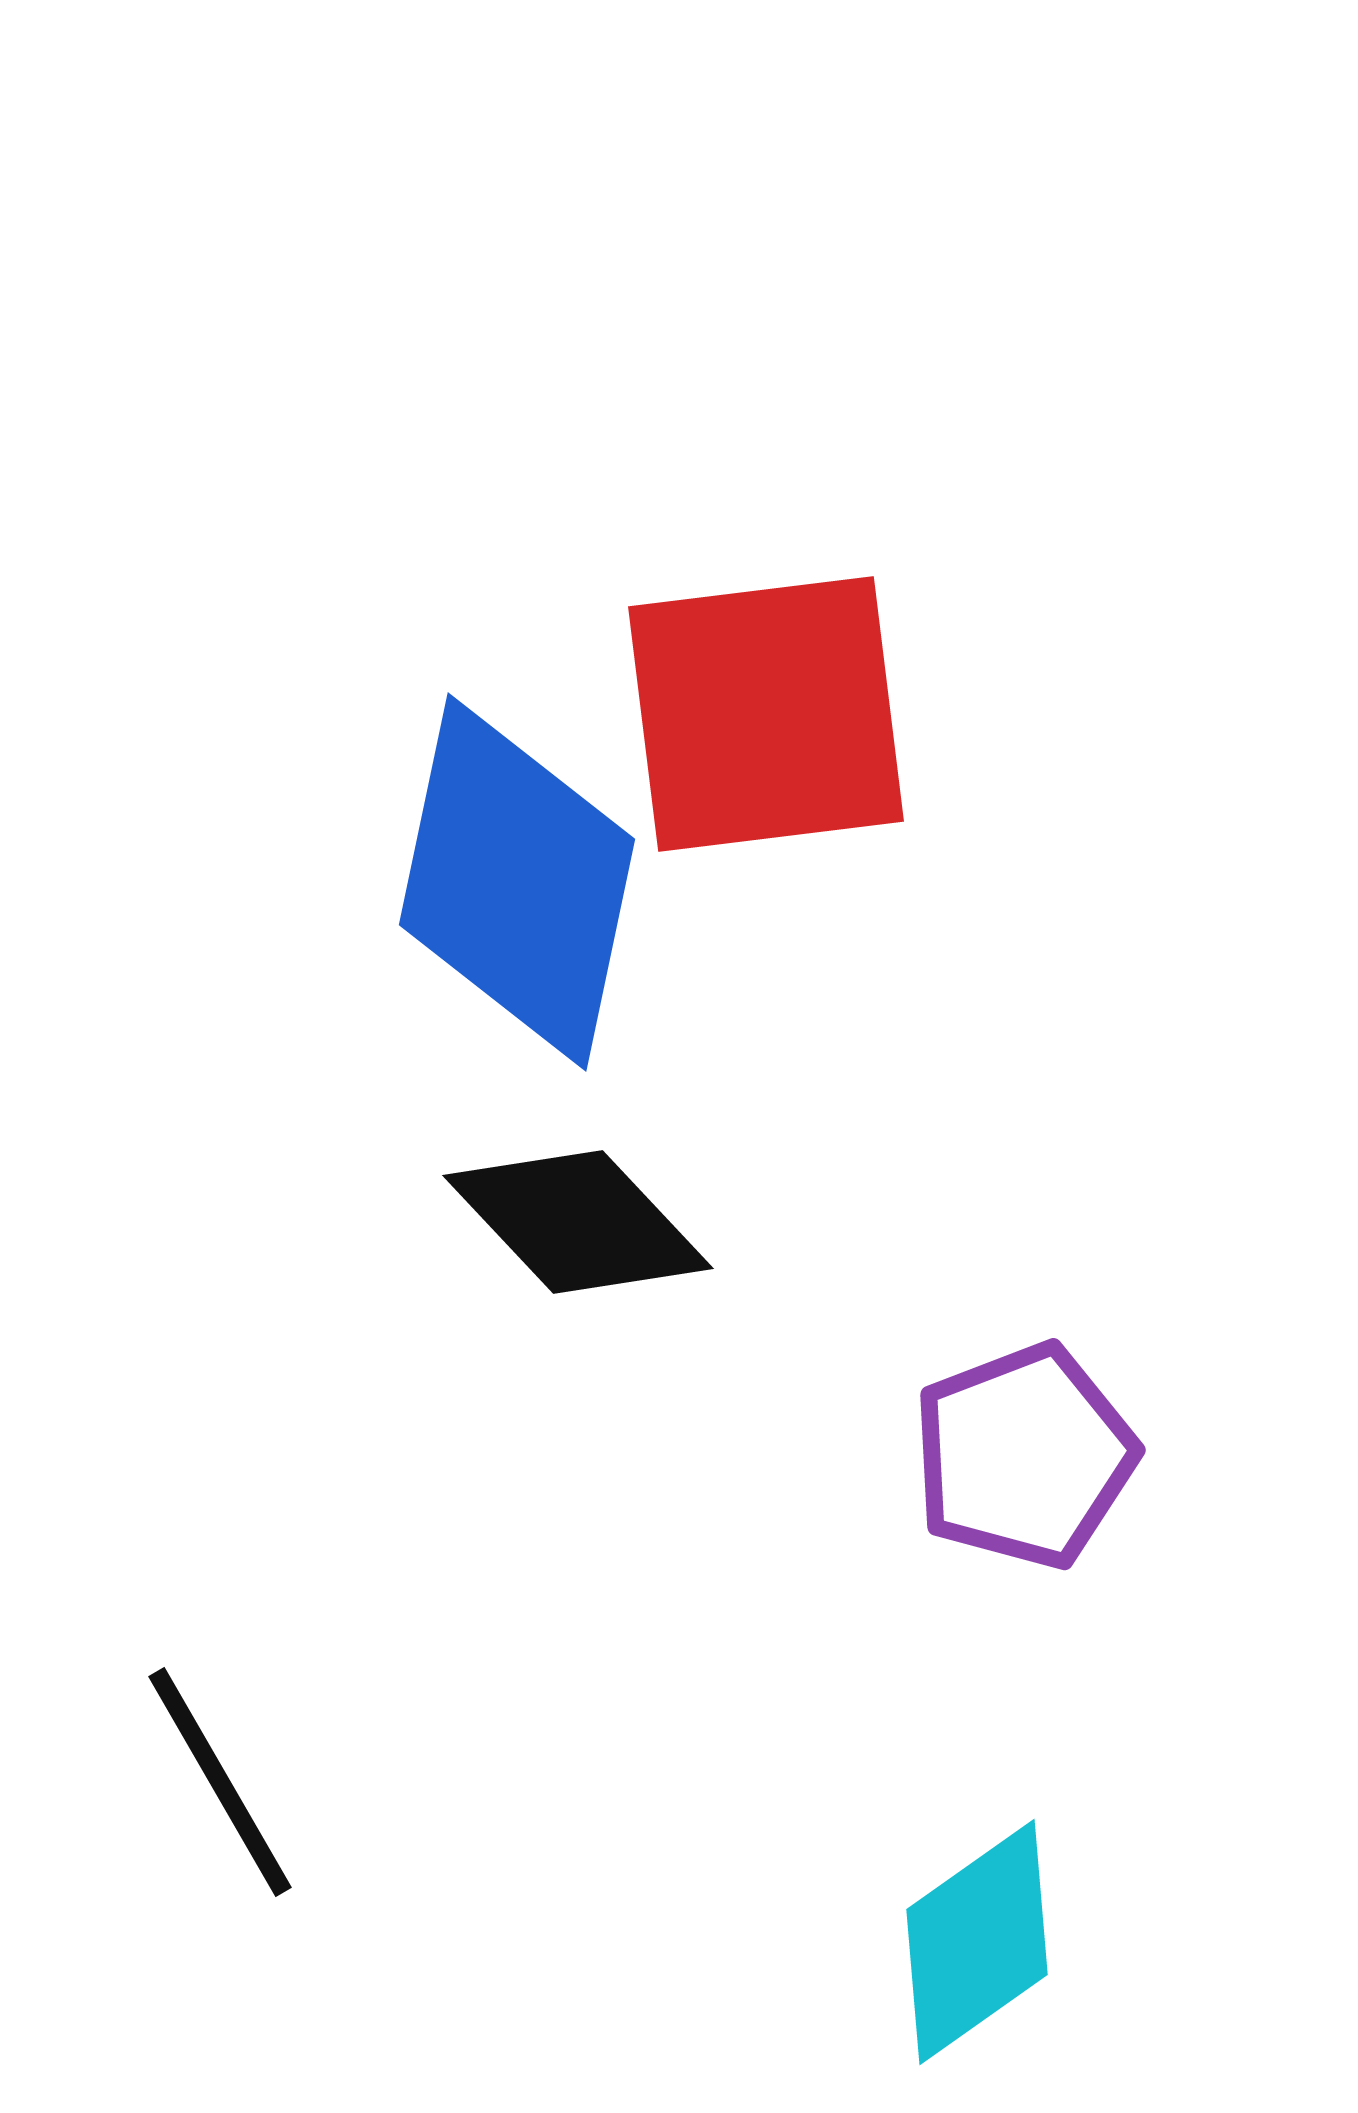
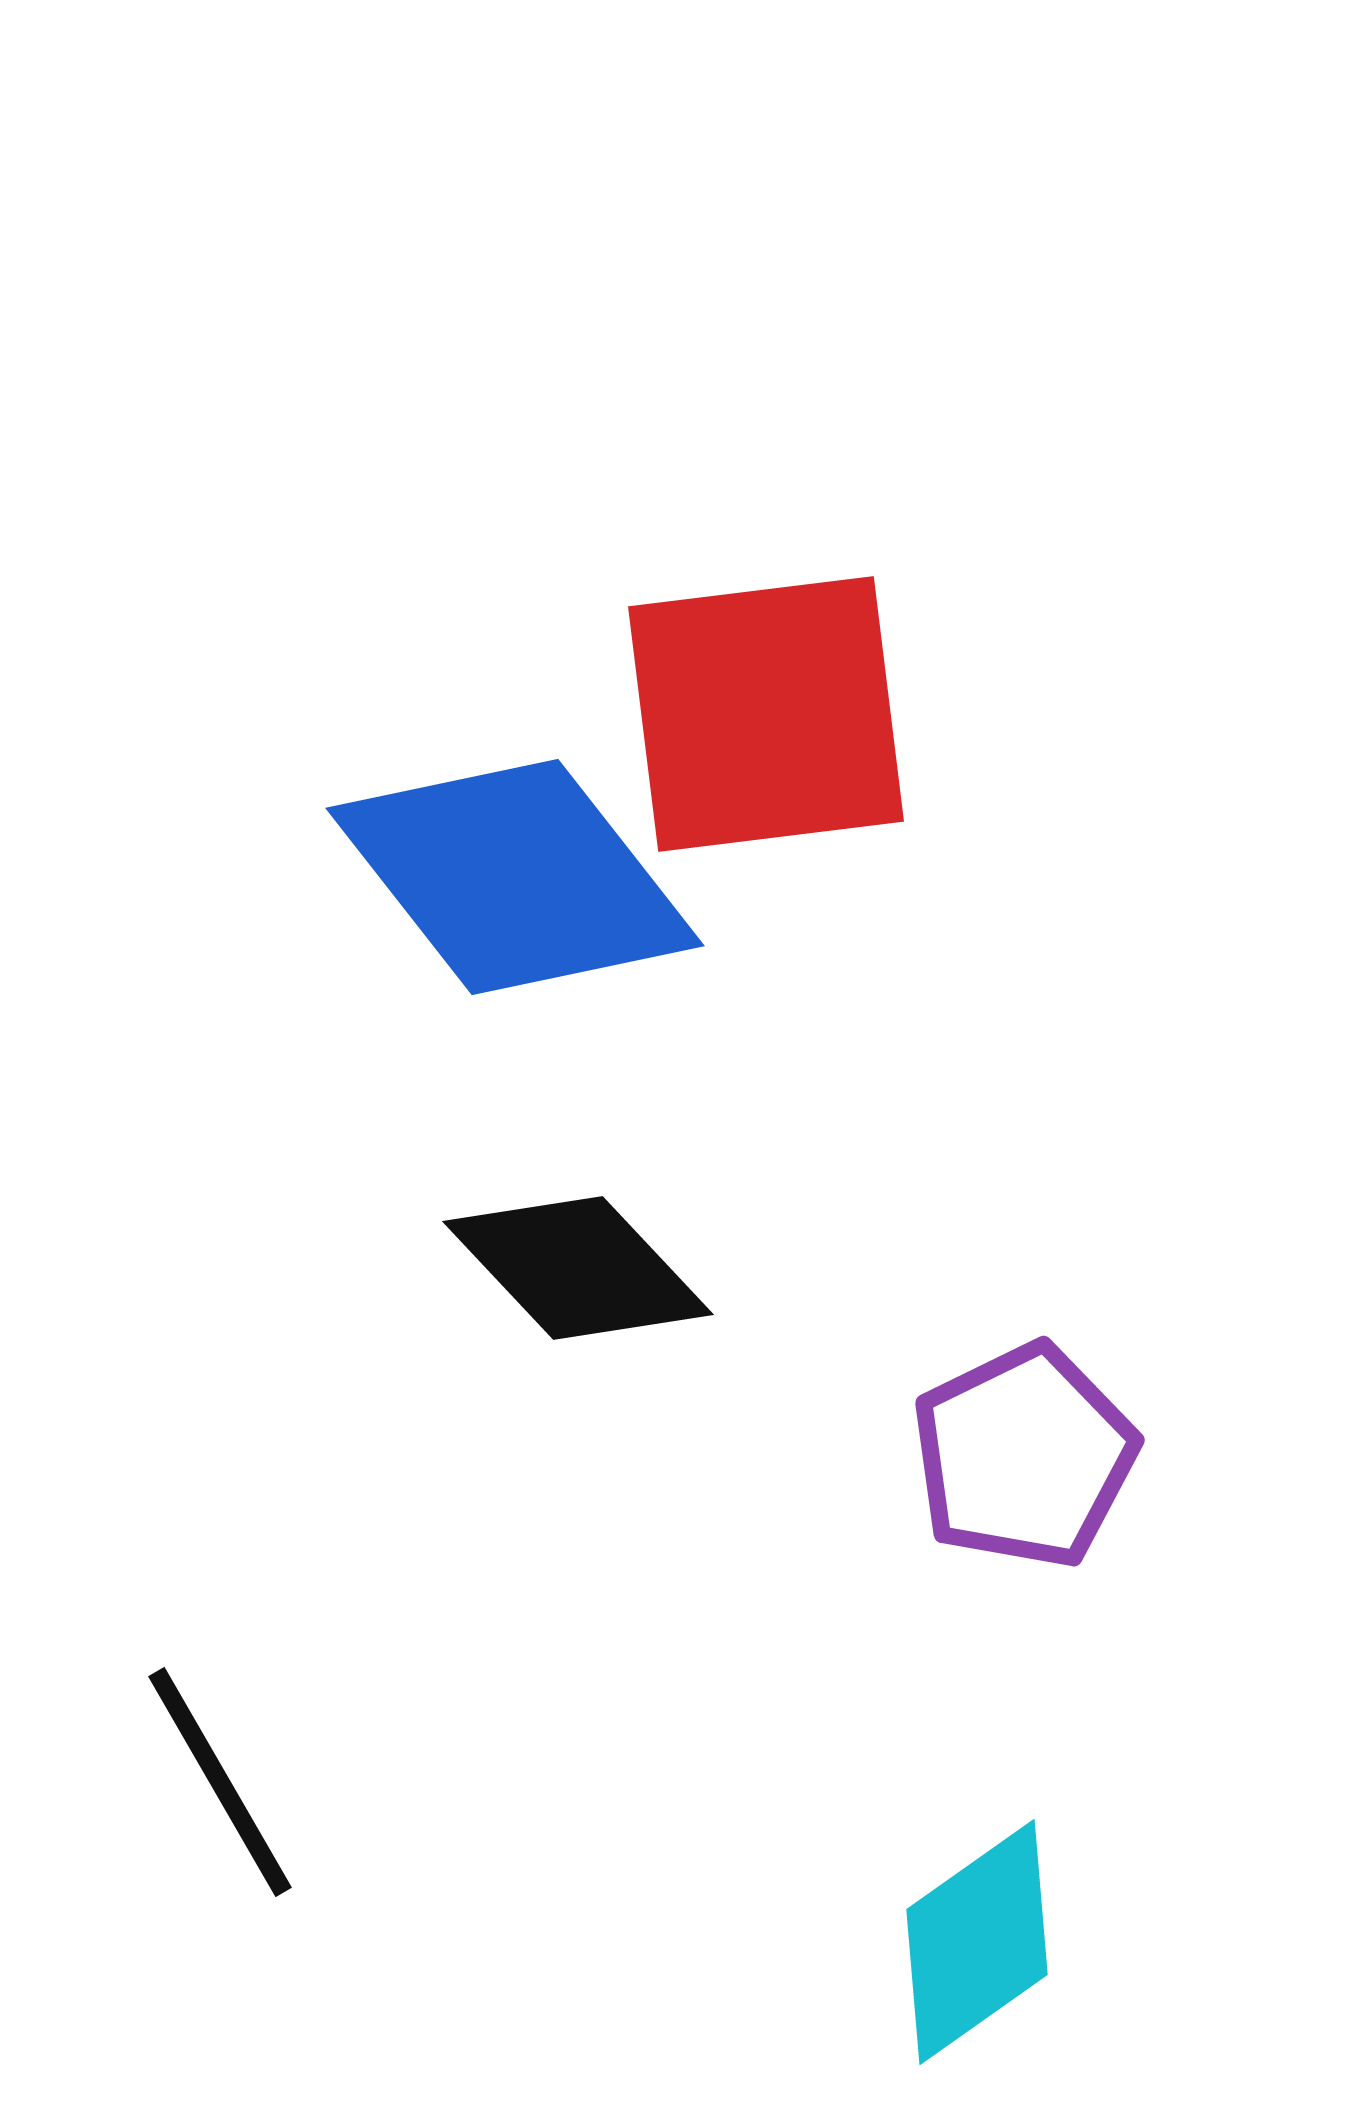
blue diamond: moved 2 px left, 5 px up; rotated 50 degrees counterclockwise
black diamond: moved 46 px down
purple pentagon: rotated 5 degrees counterclockwise
